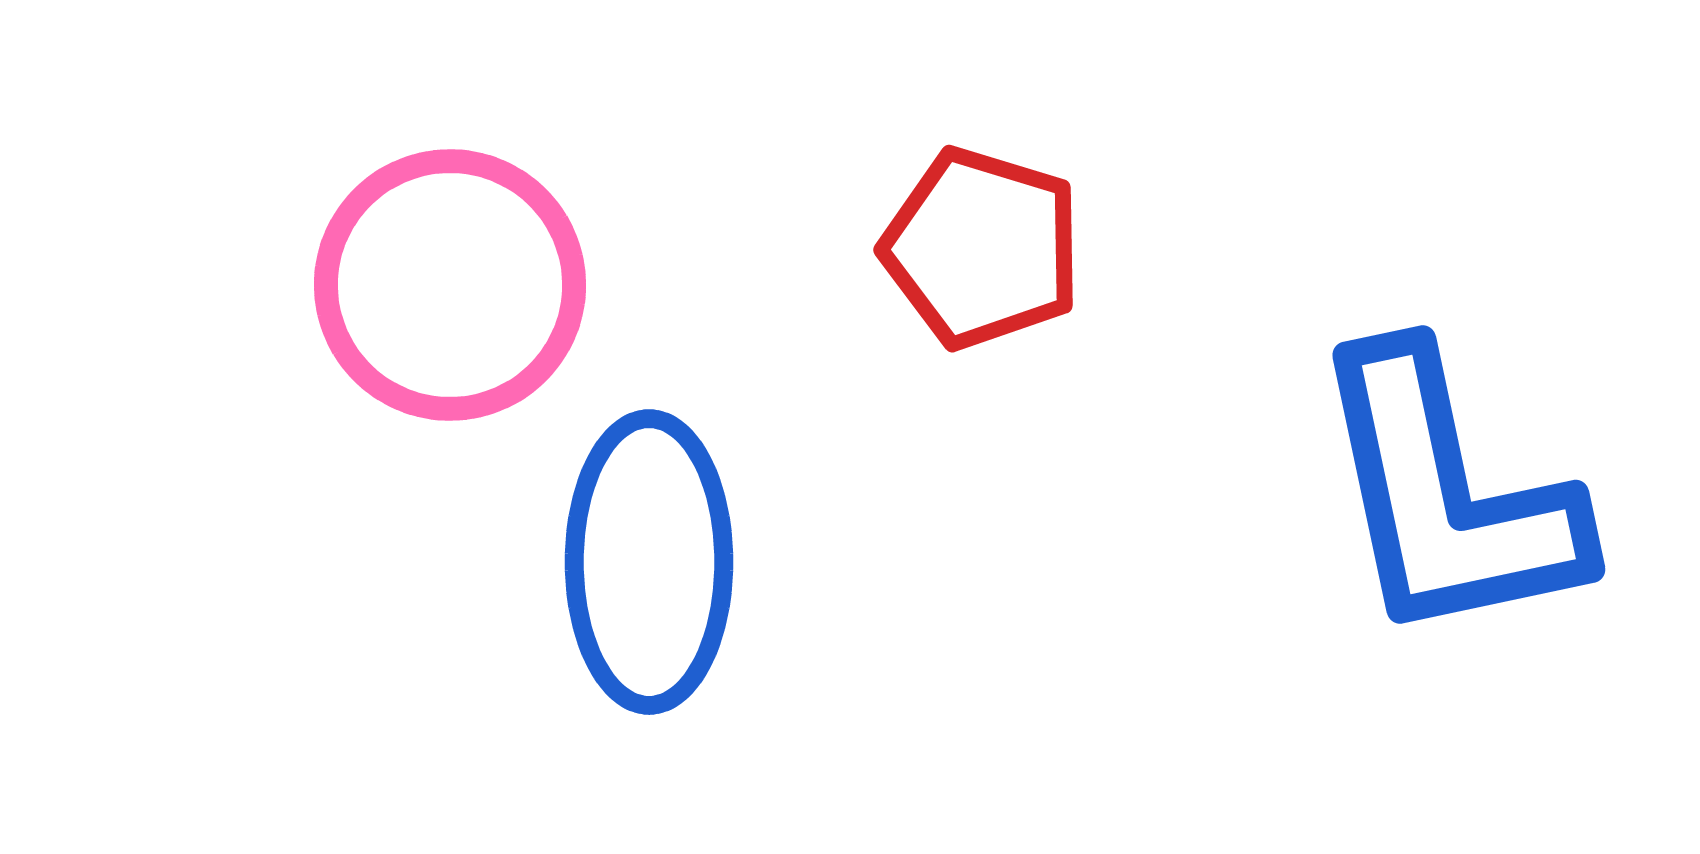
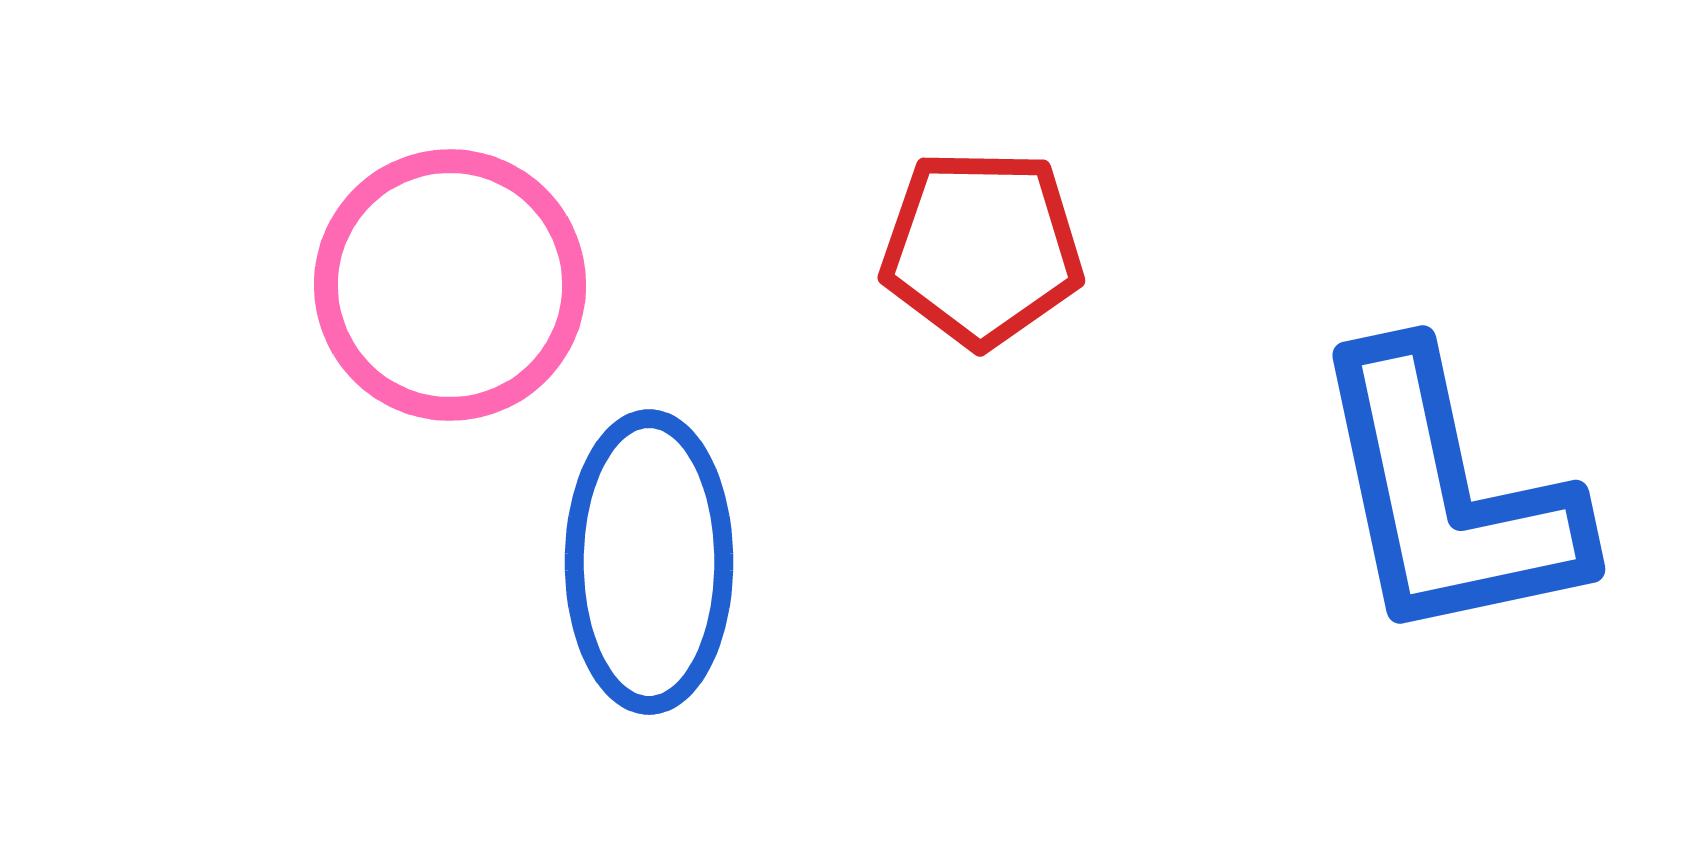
red pentagon: rotated 16 degrees counterclockwise
